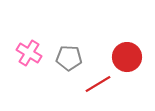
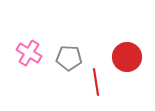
red line: moved 2 px left, 2 px up; rotated 68 degrees counterclockwise
